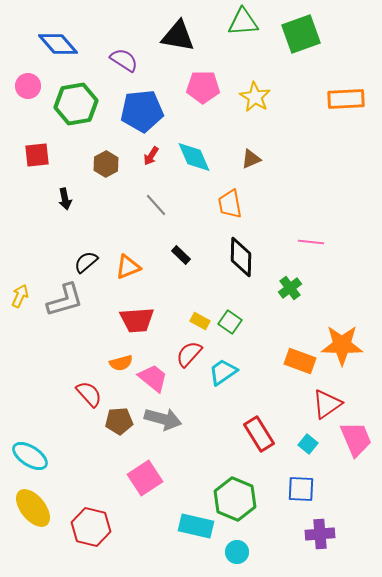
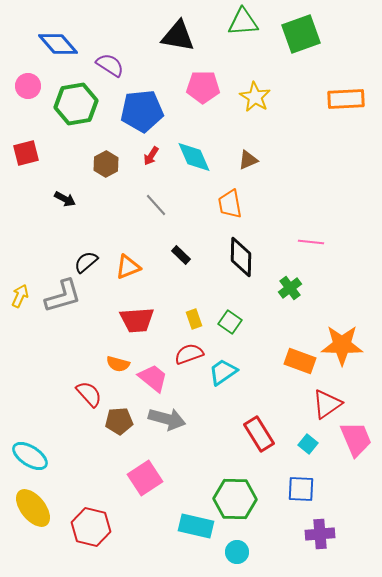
purple semicircle at (124, 60): moved 14 px left, 5 px down
red square at (37, 155): moved 11 px left, 2 px up; rotated 8 degrees counterclockwise
brown triangle at (251, 159): moved 3 px left, 1 px down
black arrow at (65, 199): rotated 50 degrees counterclockwise
gray L-shape at (65, 300): moved 2 px left, 4 px up
yellow rectangle at (200, 321): moved 6 px left, 2 px up; rotated 42 degrees clockwise
red semicircle at (189, 354): rotated 28 degrees clockwise
orange semicircle at (121, 363): moved 3 px left, 1 px down; rotated 30 degrees clockwise
gray arrow at (163, 419): moved 4 px right
green hexagon at (235, 499): rotated 21 degrees counterclockwise
